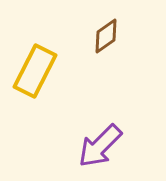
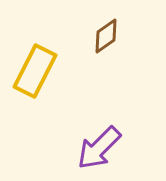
purple arrow: moved 1 px left, 2 px down
